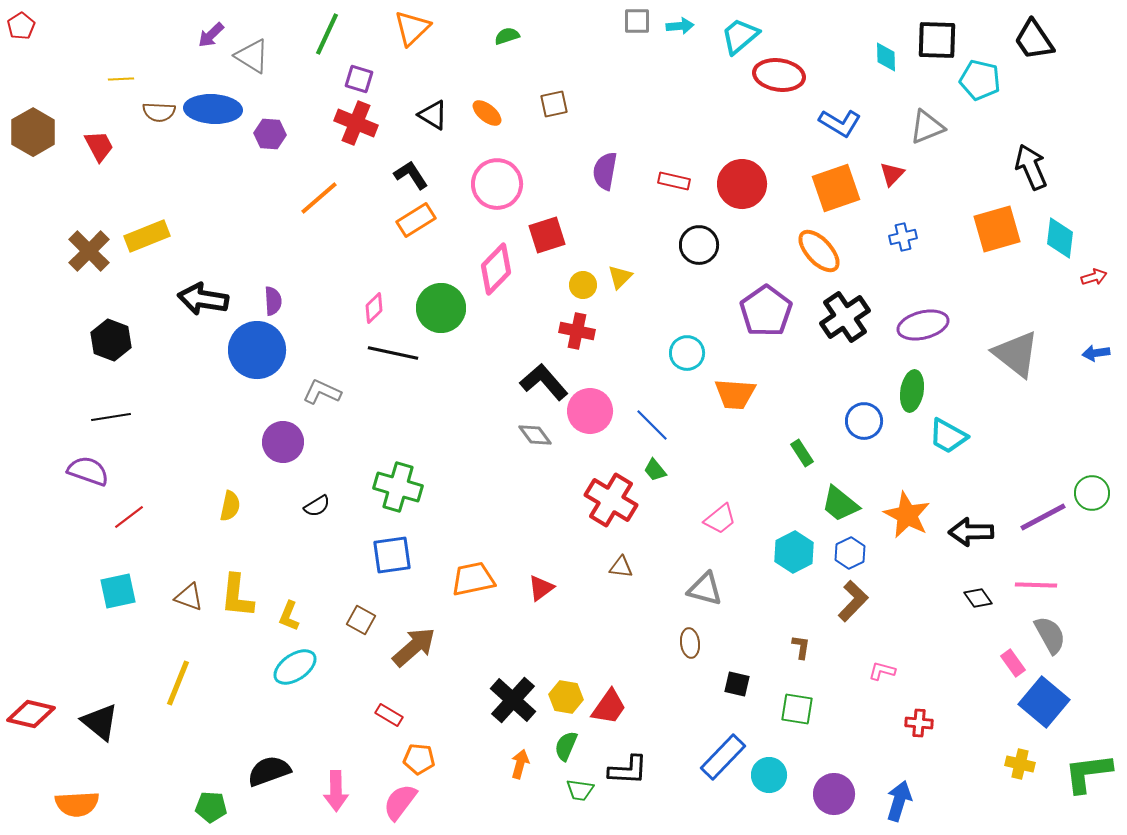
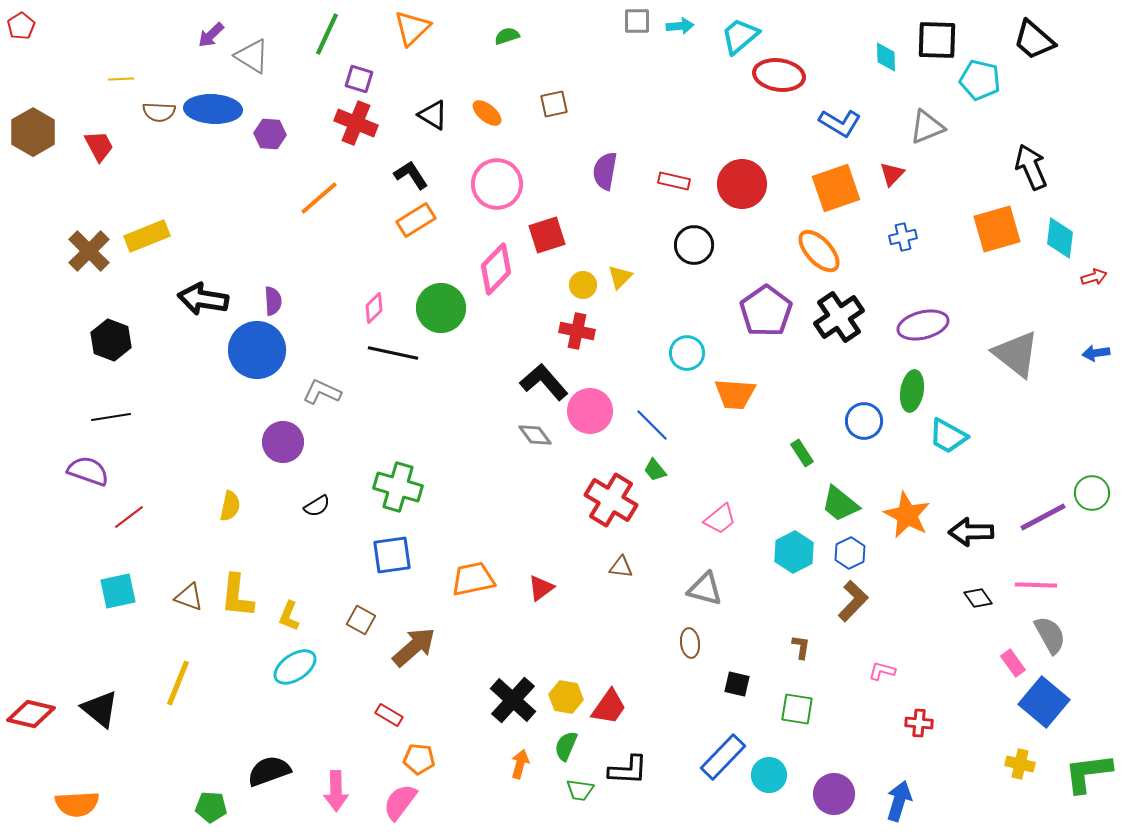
black trapezoid at (1034, 40): rotated 15 degrees counterclockwise
black circle at (699, 245): moved 5 px left
black cross at (845, 317): moved 6 px left
black triangle at (100, 722): moved 13 px up
